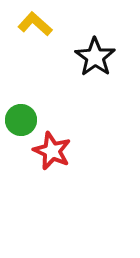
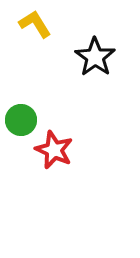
yellow L-shape: rotated 16 degrees clockwise
red star: moved 2 px right, 1 px up
